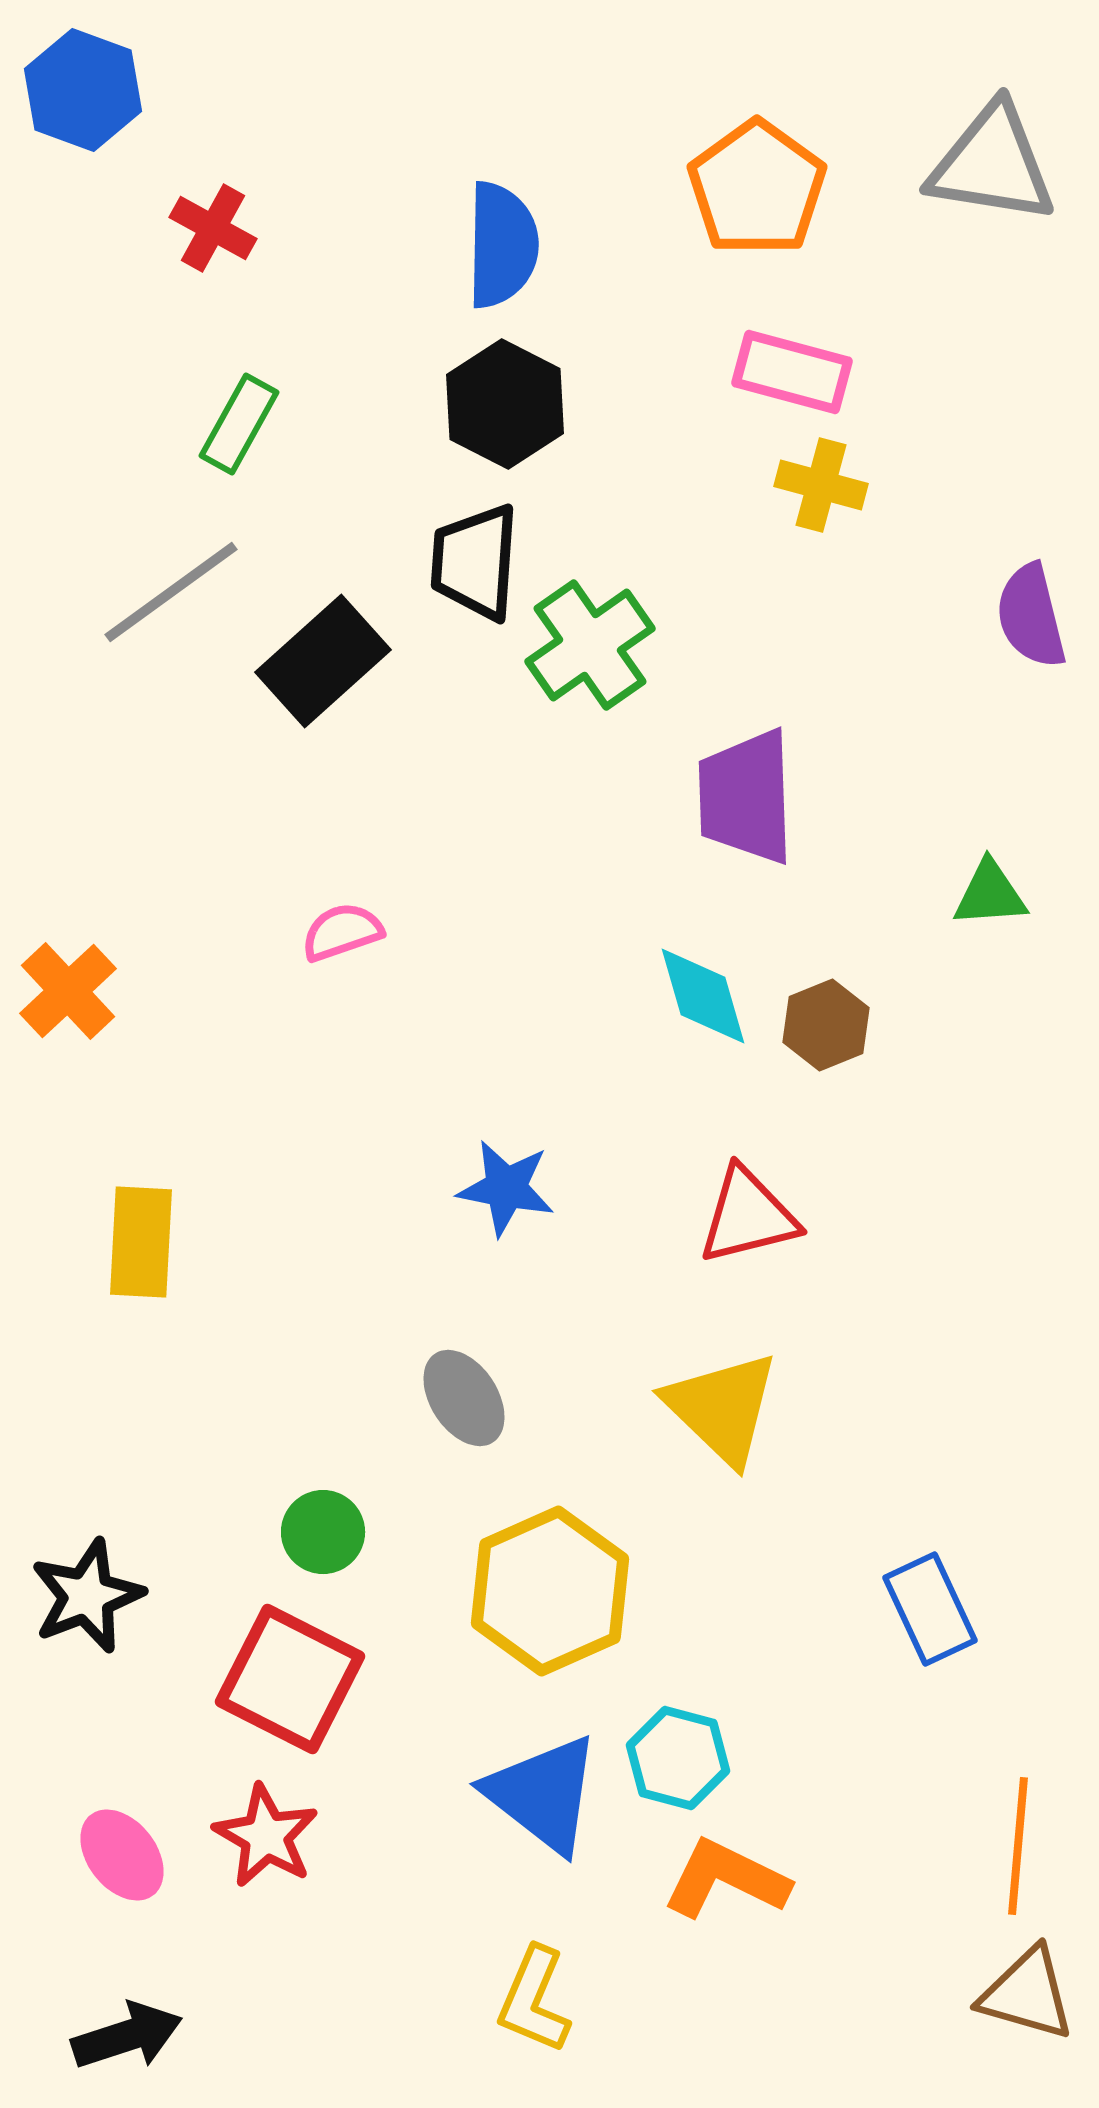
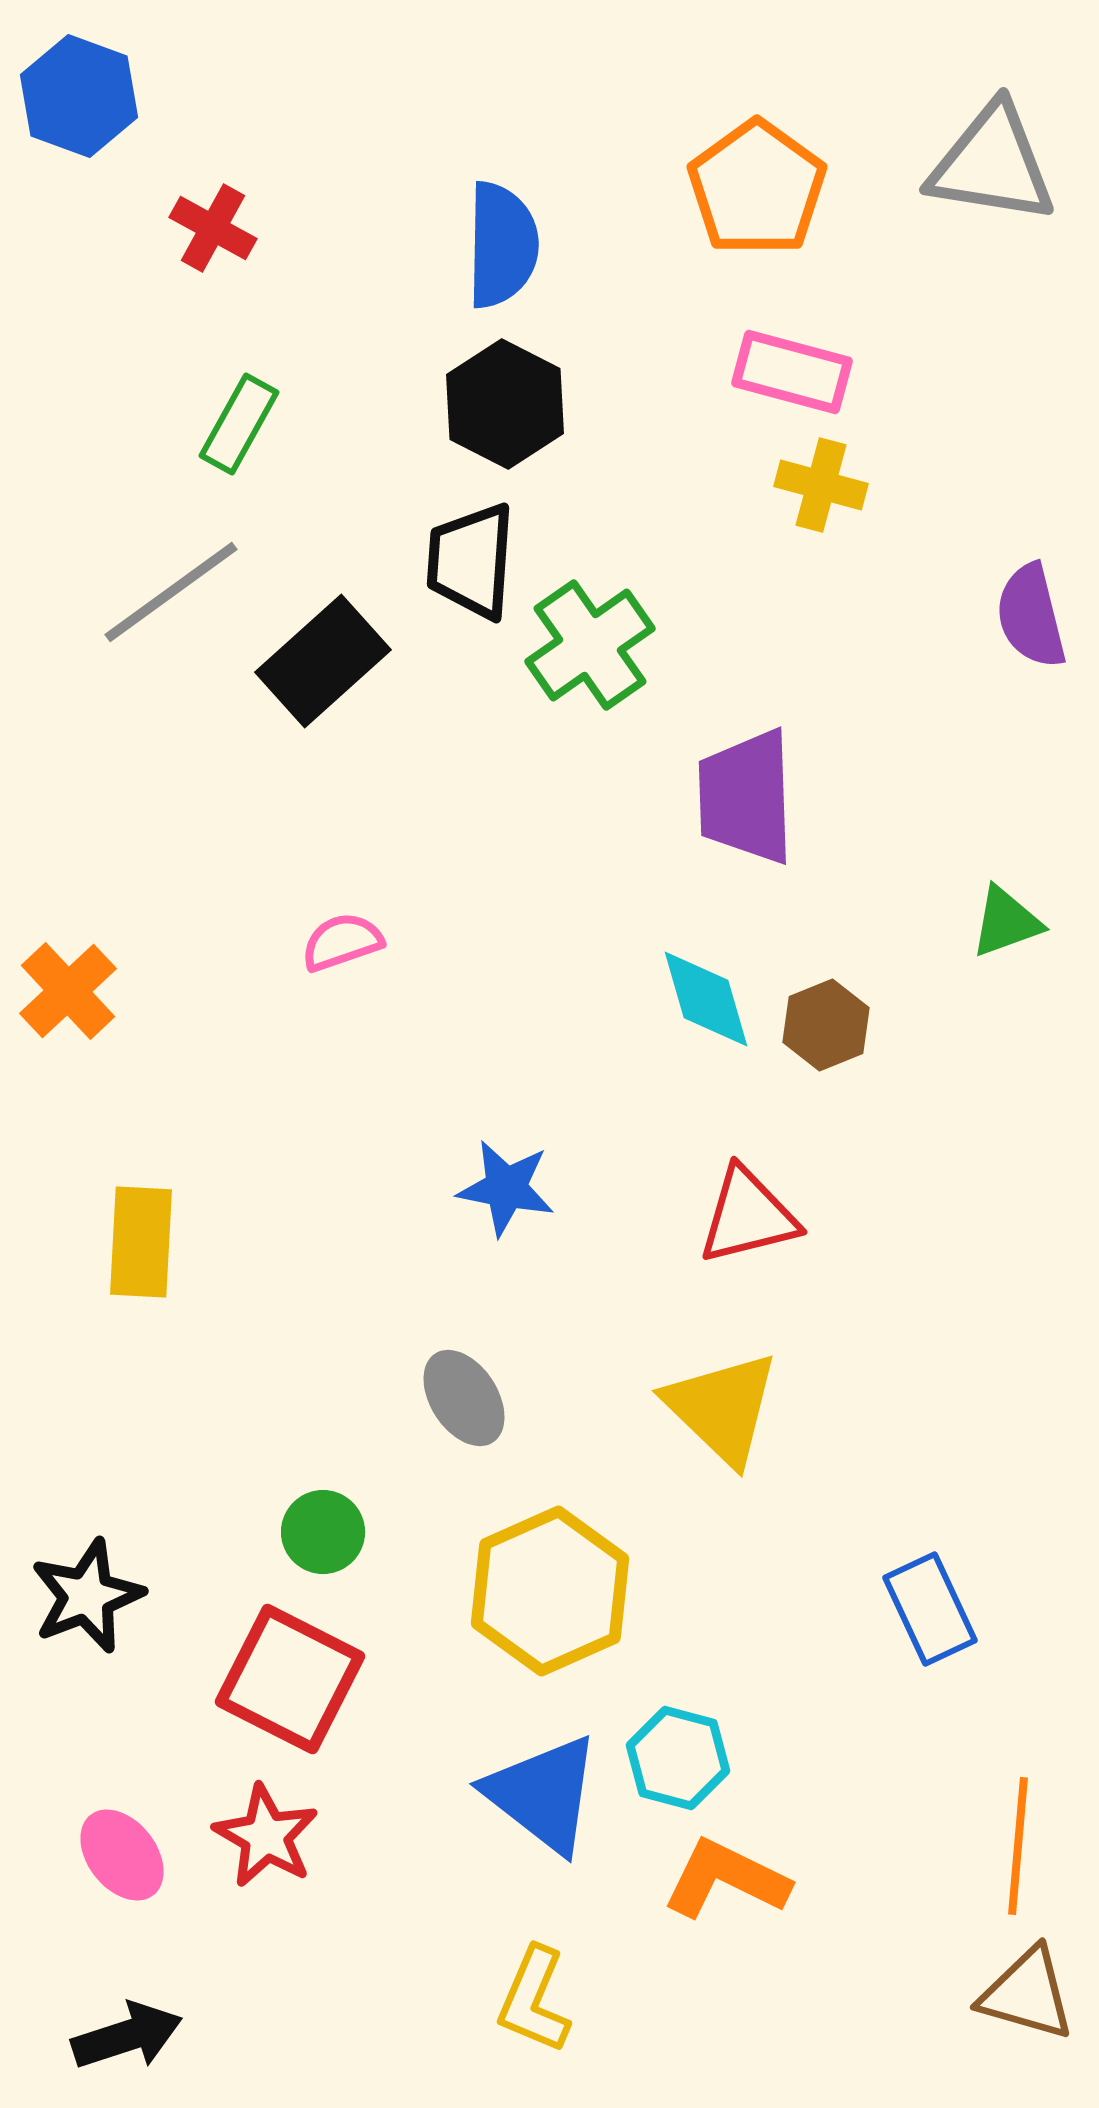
blue hexagon: moved 4 px left, 6 px down
black trapezoid: moved 4 px left, 1 px up
green triangle: moved 16 px right, 28 px down; rotated 16 degrees counterclockwise
pink semicircle: moved 10 px down
cyan diamond: moved 3 px right, 3 px down
